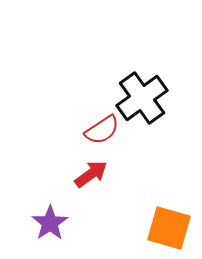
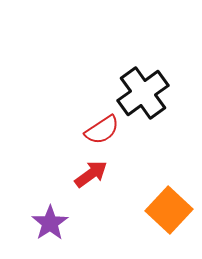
black cross: moved 1 px right, 5 px up
orange square: moved 18 px up; rotated 27 degrees clockwise
